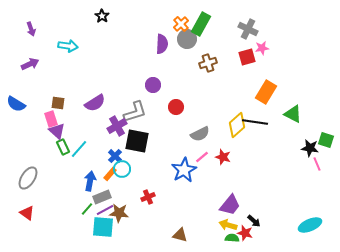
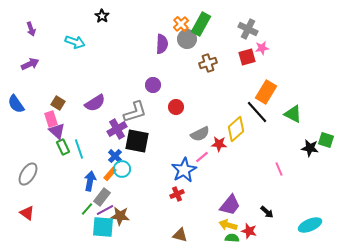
cyan arrow at (68, 46): moved 7 px right, 4 px up; rotated 12 degrees clockwise
brown square at (58, 103): rotated 24 degrees clockwise
blue semicircle at (16, 104): rotated 24 degrees clockwise
black line at (255, 122): moved 2 px right, 10 px up; rotated 40 degrees clockwise
yellow diamond at (237, 125): moved 1 px left, 4 px down
purple cross at (117, 126): moved 3 px down
cyan line at (79, 149): rotated 60 degrees counterclockwise
red star at (223, 157): moved 4 px left, 13 px up; rotated 14 degrees counterclockwise
pink line at (317, 164): moved 38 px left, 5 px down
gray ellipse at (28, 178): moved 4 px up
gray rectangle at (102, 197): rotated 30 degrees counterclockwise
red cross at (148, 197): moved 29 px right, 3 px up
brown star at (119, 213): moved 1 px right, 3 px down
black arrow at (254, 221): moved 13 px right, 9 px up
red star at (245, 233): moved 4 px right, 2 px up
